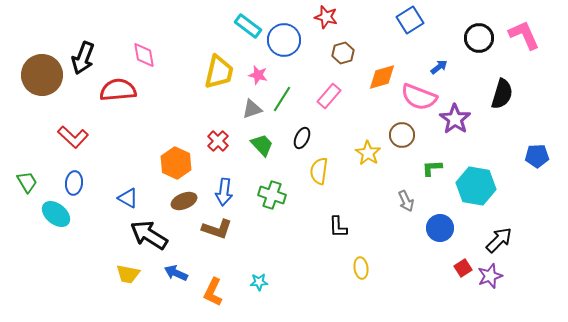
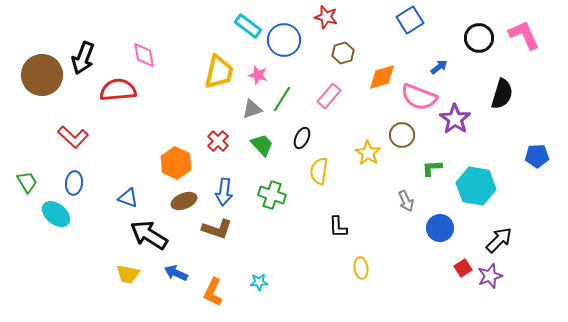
blue triangle at (128, 198): rotated 10 degrees counterclockwise
